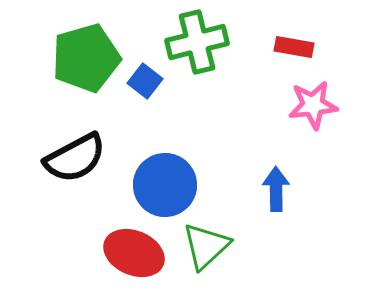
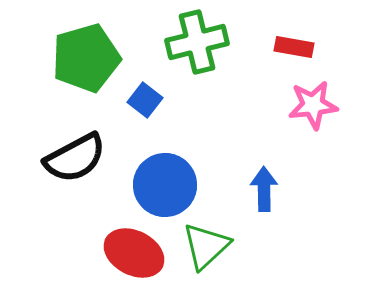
blue square: moved 19 px down
blue arrow: moved 12 px left
red ellipse: rotated 4 degrees clockwise
